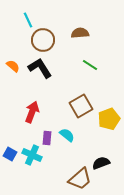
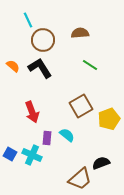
red arrow: rotated 140 degrees clockwise
